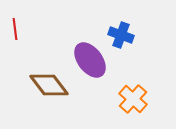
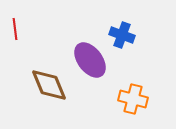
blue cross: moved 1 px right
brown diamond: rotated 15 degrees clockwise
orange cross: rotated 28 degrees counterclockwise
